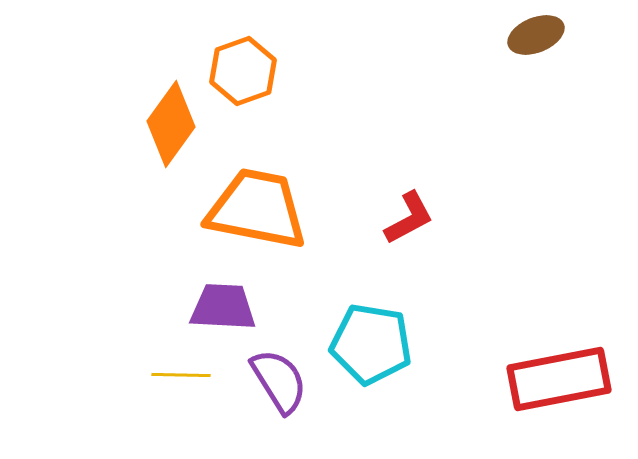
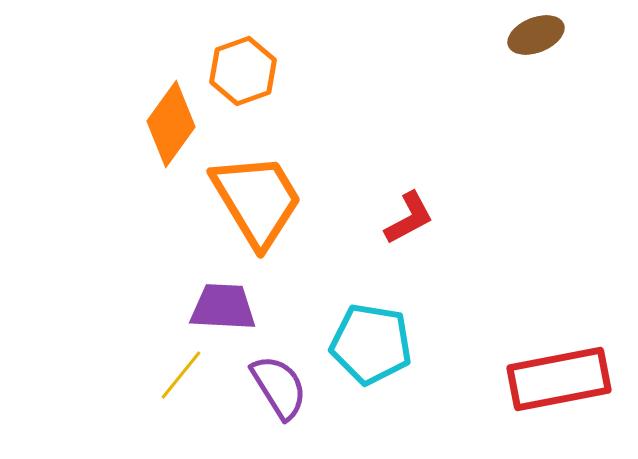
orange trapezoid: moved 9 px up; rotated 48 degrees clockwise
yellow line: rotated 52 degrees counterclockwise
purple semicircle: moved 6 px down
